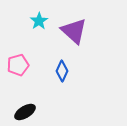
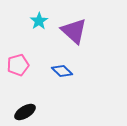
blue diamond: rotated 70 degrees counterclockwise
